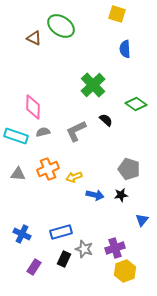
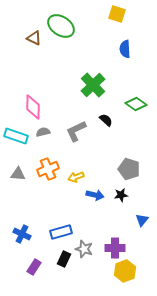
yellow arrow: moved 2 px right
purple cross: rotated 18 degrees clockwise
